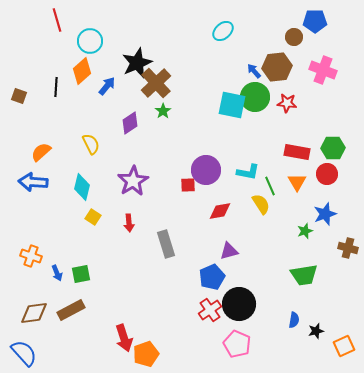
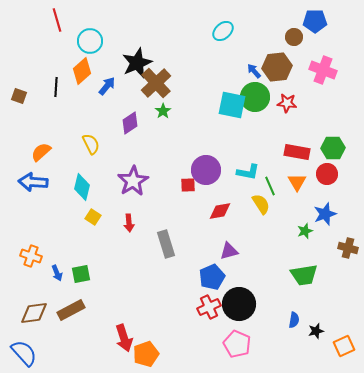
red cross at (210, 310): moved 1 px left, 3 px up; rotated 10 degrees clockwise
